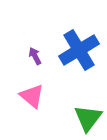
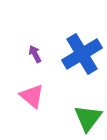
blue cross: moved 3 px right, 4 px down
purple arrow: moved 2 px up
